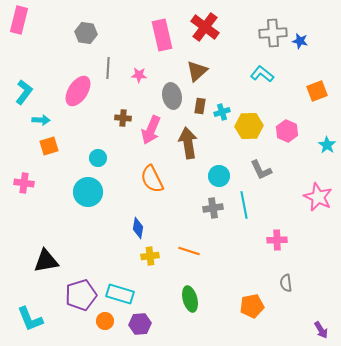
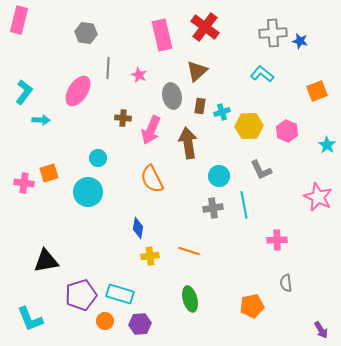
pink star at (139, 75): rotated 21 degrees clockwise
orange square at (49, 146): moved 27 px down
